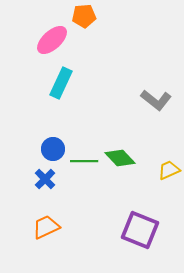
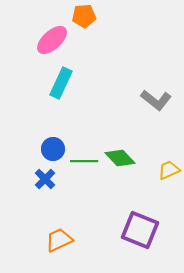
orange trapezoid: moved 13 px right, 13 px down
